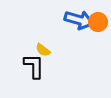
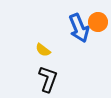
blue arrow: moved 8 px down; rotated 52 degrees clockwise
black L-shape: moved 14 px right, 13 px down; rotated 20 degrees clockwise
